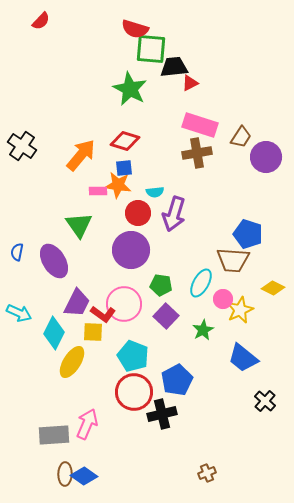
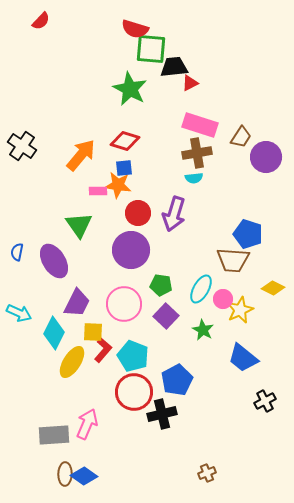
cyan semicircle at (155, 192): moved 39 px right, 14 px up
cyan ellipse at (201, 283): moved 6 px down
red L-shape at (103, 314): moved 36 px down; rotated 85 degrees counterclockwise
green star at (203, 330): rotated 15 degrees counterclockwise
black cross at (265, 401): rotated 20 degrees clockwise
